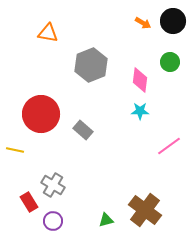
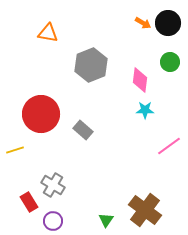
black circle: moved 5 px left, 2 px down
cyan star: moved 5 px right, 1 px up
yellow line: rotated 30 degrees counterclockwise
green triangle: rotated 42 degrees counterclockwise
